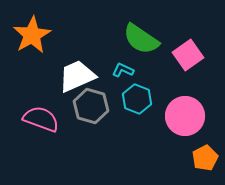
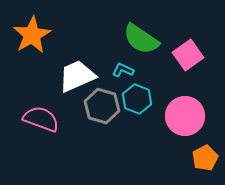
gray hexagon: moved 11 px right
